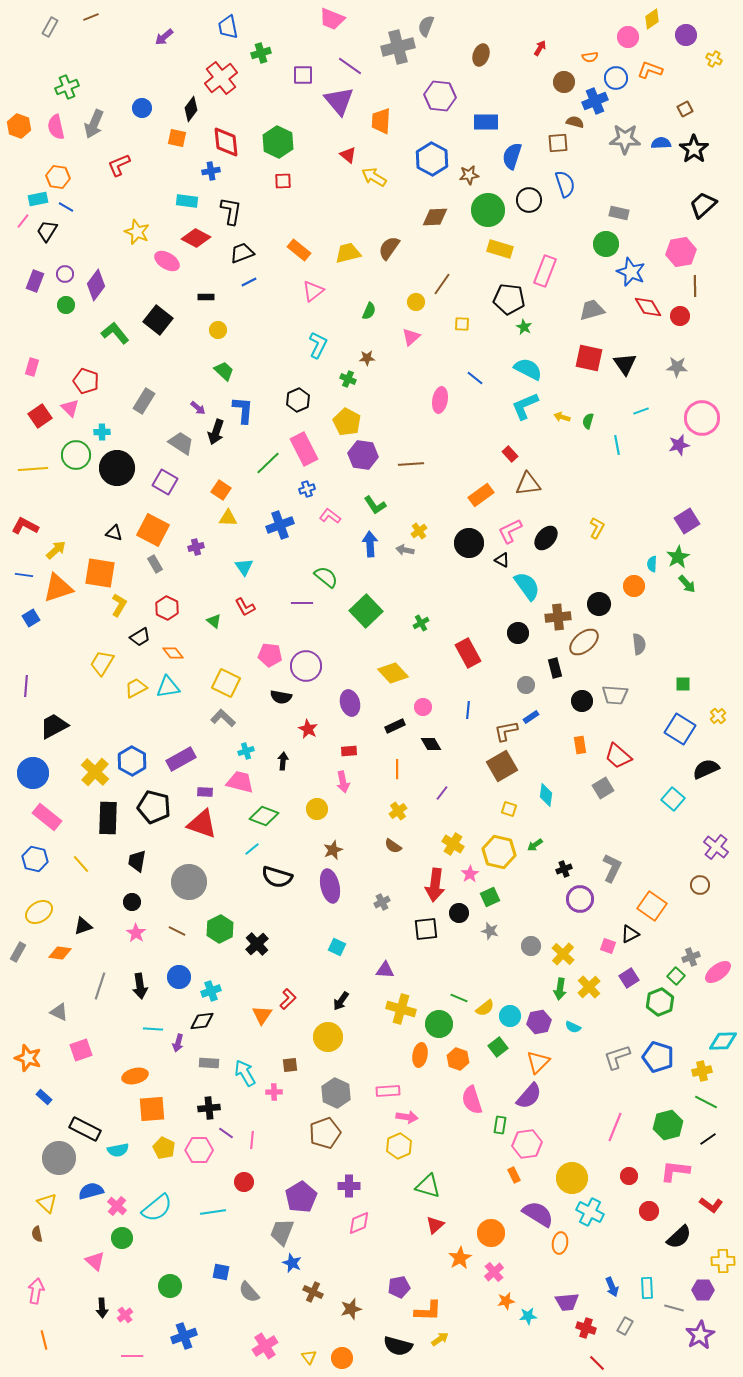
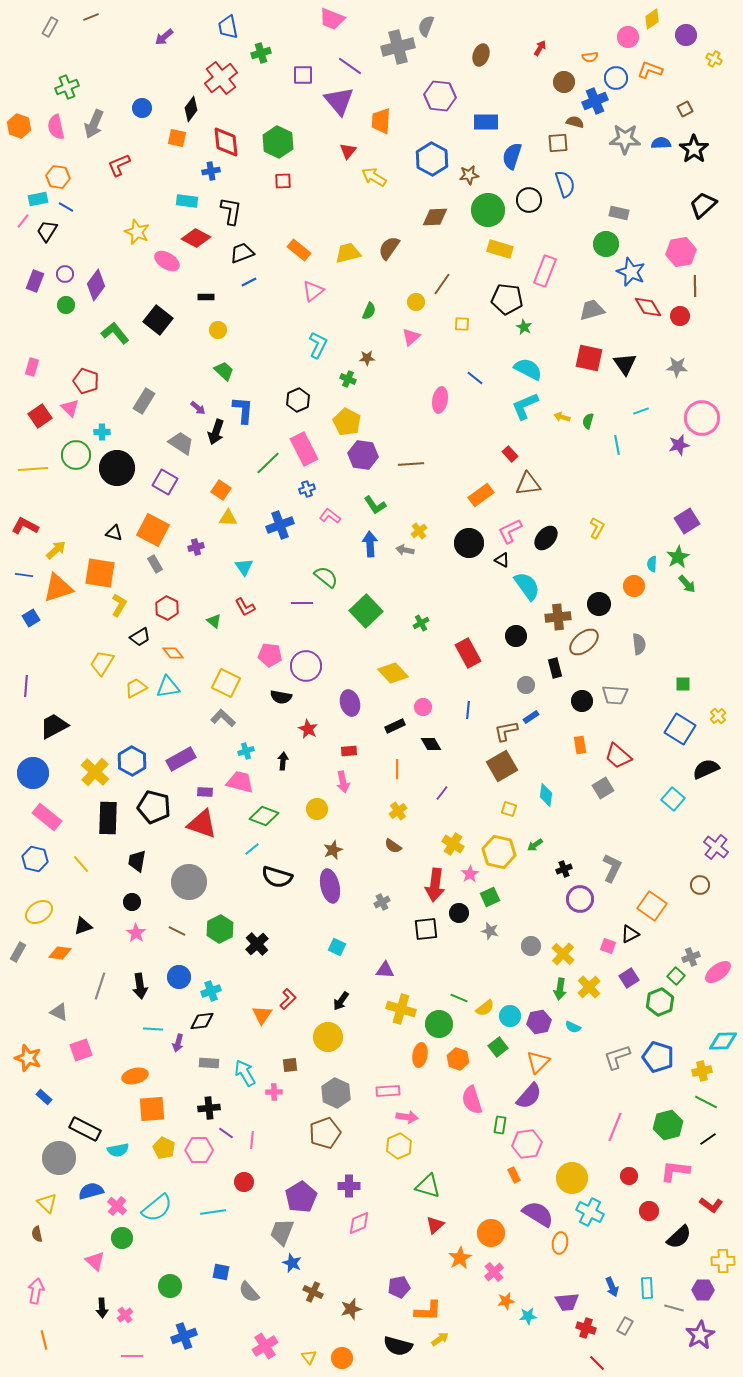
red triangle at (348, 155): moved 4 px up; rotated 30 degrees clockwise
black pentagon at (509, 299): moved 2 px left
black circle at (518, 633): moved 2 px left, 3 px down
